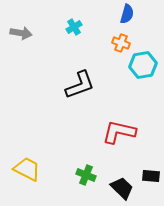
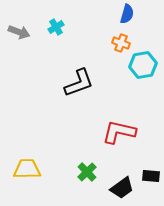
cyan cross: moved 18 px left
gray arrow: moved 2 px left, 1 px up; rotated 10 degrees clockwise
black L-shape: moved 1 px left, 2 px up
yellow trapezoid: rotated 28 degrees counterclockwise
green cross: moved 1 px right, 3 px up; rotated 24 degrees clockwise
black trapezoid: rotated 100 degrees clockwise
